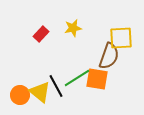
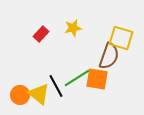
yellow square: rotated 20 degrees clockwise
yellow triangle: moved 1 px left, 2 px down
